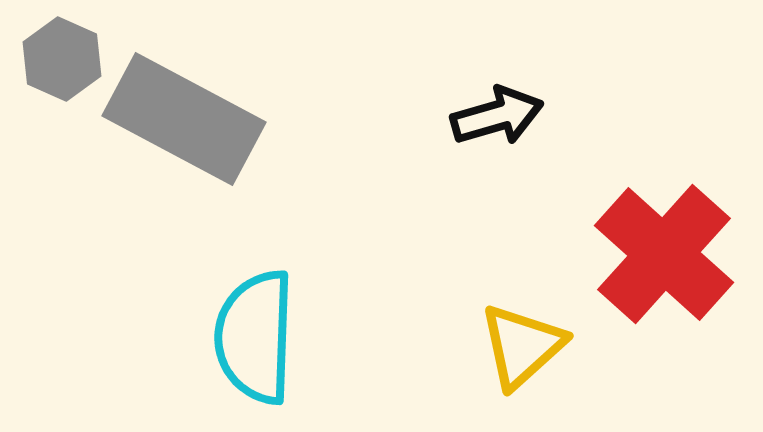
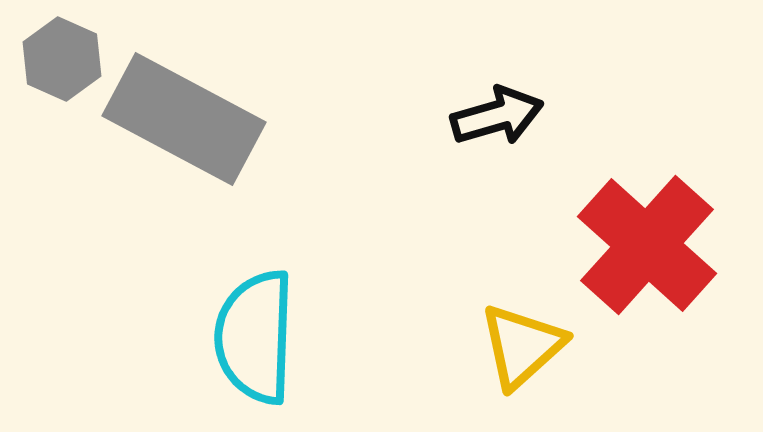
red cross: moved 17 px left, 9 px up
